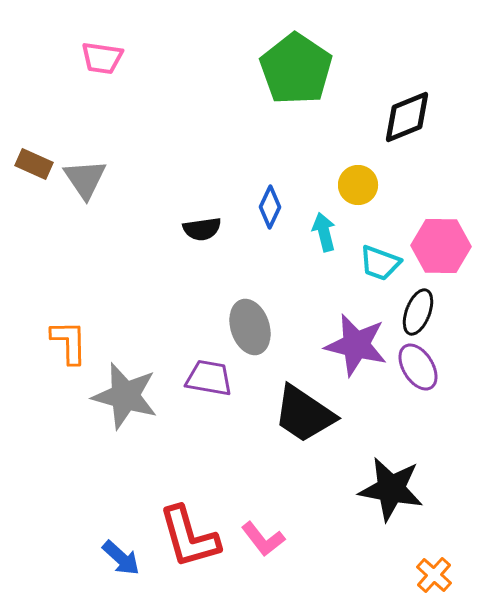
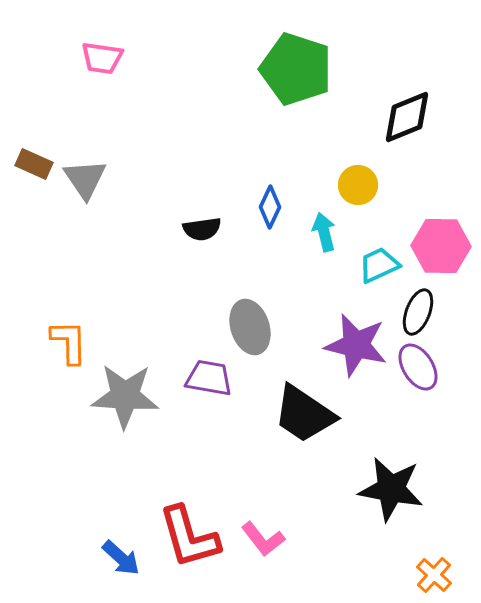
green pentagon: rotated 16 degrees counterclockwise
cyan trapezoid: moved 1 px left, 2 px down; rotated 135 degrees clockwise
gray star: rotated 12 degrees counterclockwise
